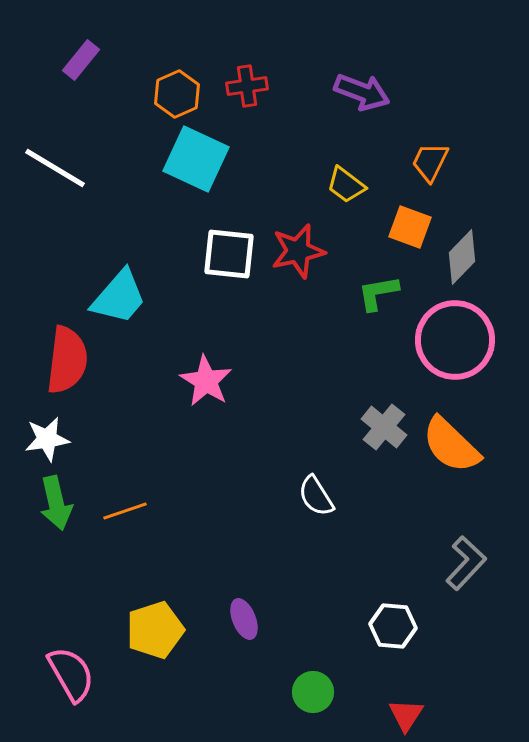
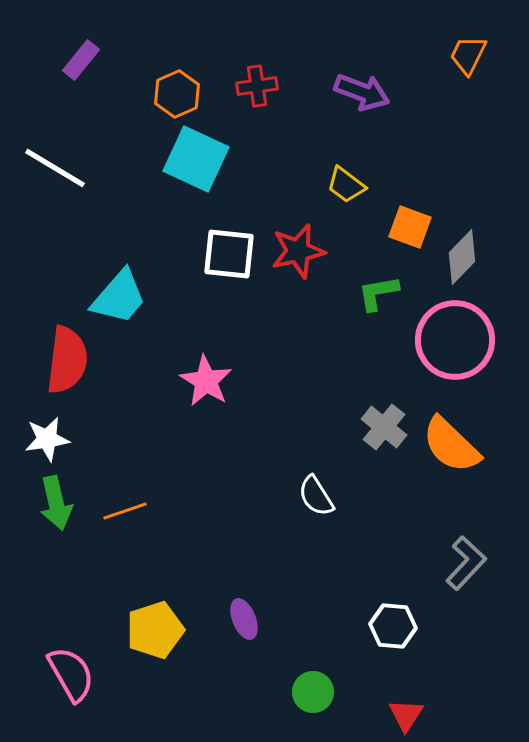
red cross: moved 10 px right
orange trapezoid: moved 38 px right, 107 px up
